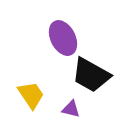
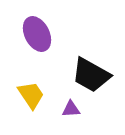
purple ellipse: moved 26 px left, 4 px up
purple triangle: rotated 18 degrees counterclockwise
